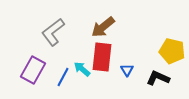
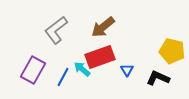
gray L-shape: moved 3 px right, 2 px up
red rectangle: moved 2 px left; rotated 64 degrees clockwise
